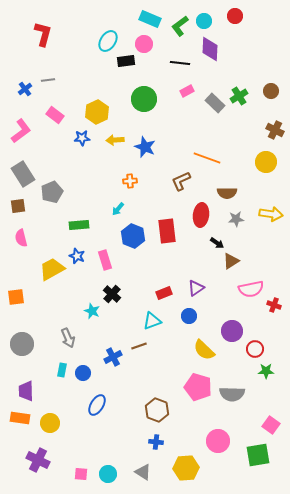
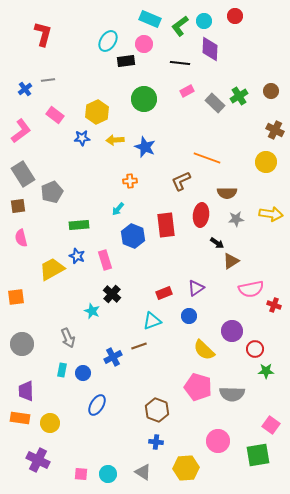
red rectangle at (167, 231): moved 1 px left, 6 px up
